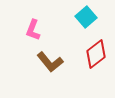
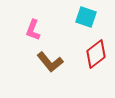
cyan square: rotated 30 degrees counterclockwise
